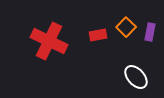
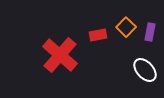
red cross: moved 11 px right, 14 px down; rotated 15 degrees clockwise
white ellipse: moved 9 px right, 7 px up
